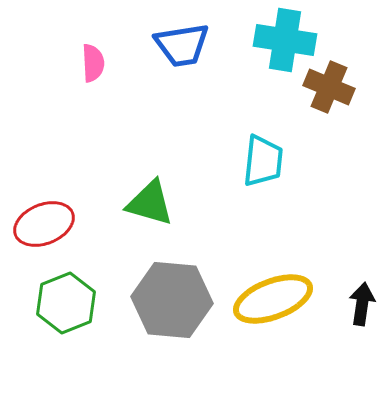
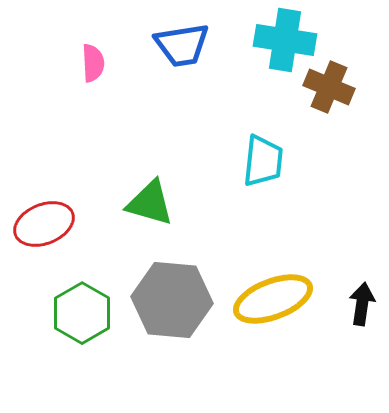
green hexagon: moved 16 px right, 10 px down; rotated 8 degrees counterclockwise
